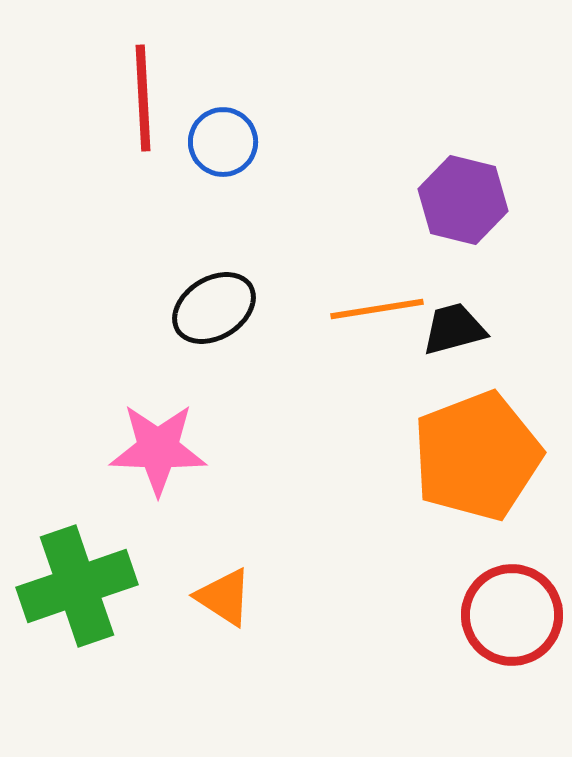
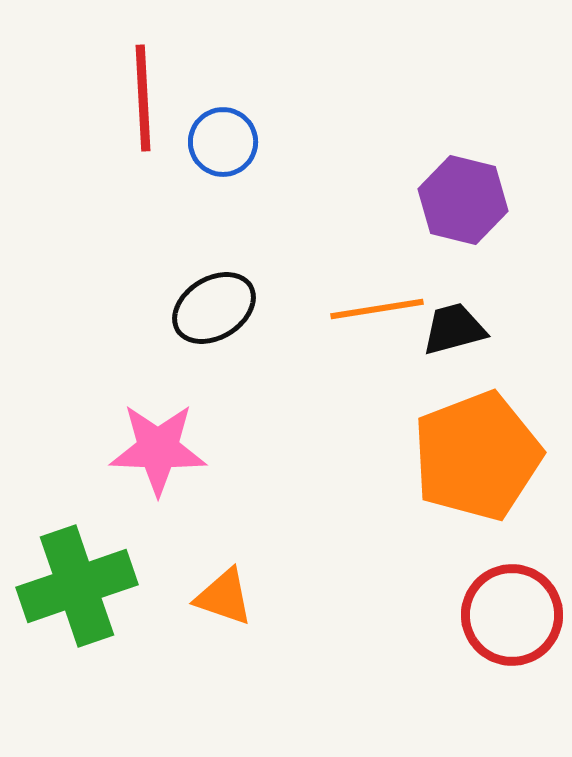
orange triangle: rotated 14 degrees counterclockwise
